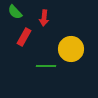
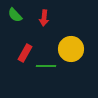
green semicircle: moved 3 px down
red rectangle: moved 1 px right, 16 px down
